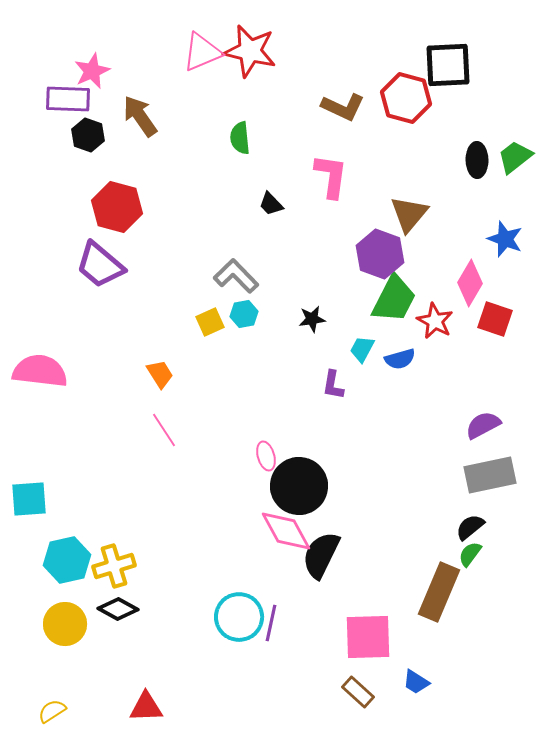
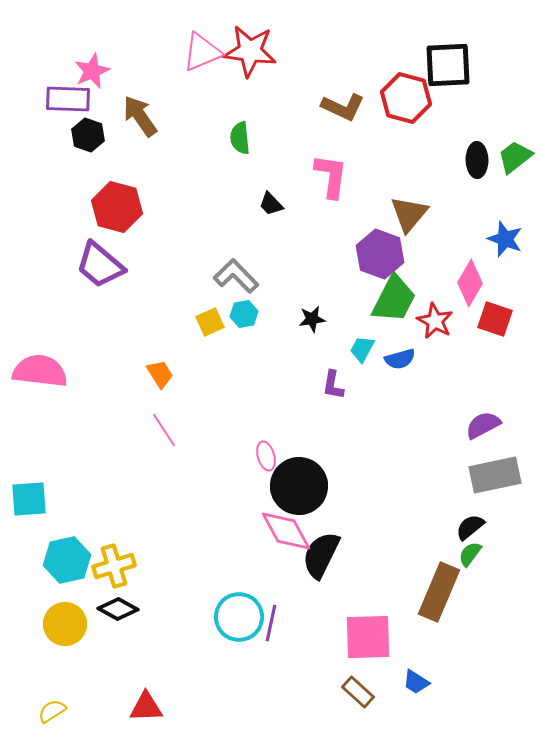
red star at (250, 51): rotated 6 degrees counterclockwise
gray rectangle at (490, 475): moved 5 px right
